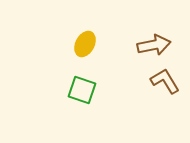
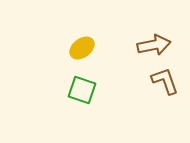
yellow ellipse: moved 3 px left, 4 px down; rotated 25 degrees clockwise
brown L-shape: rotated 12 degrees clockwise
